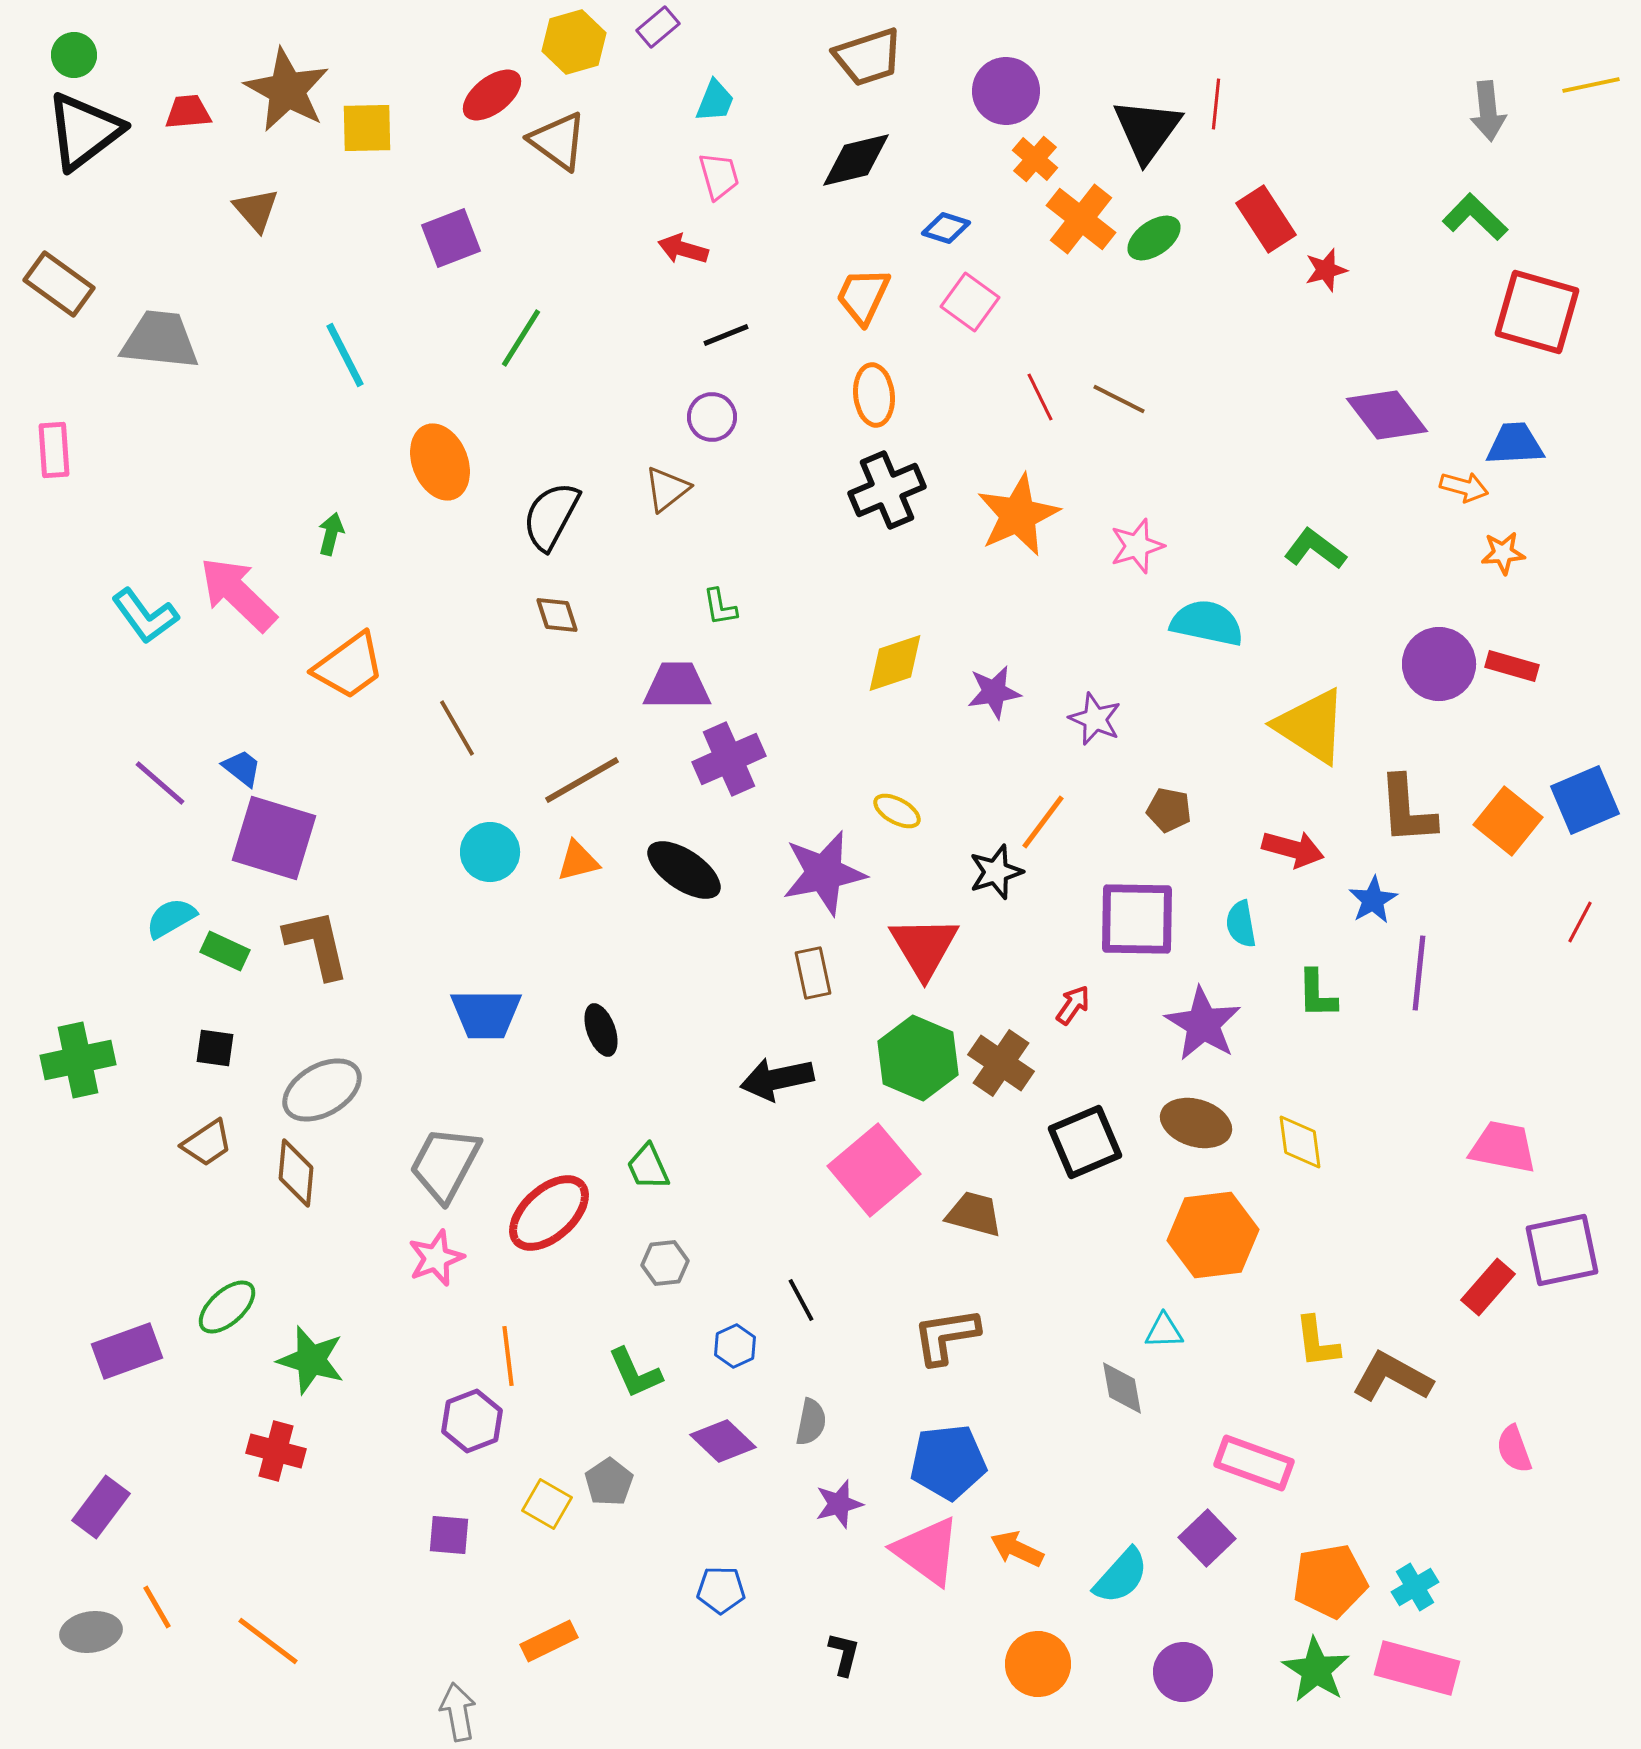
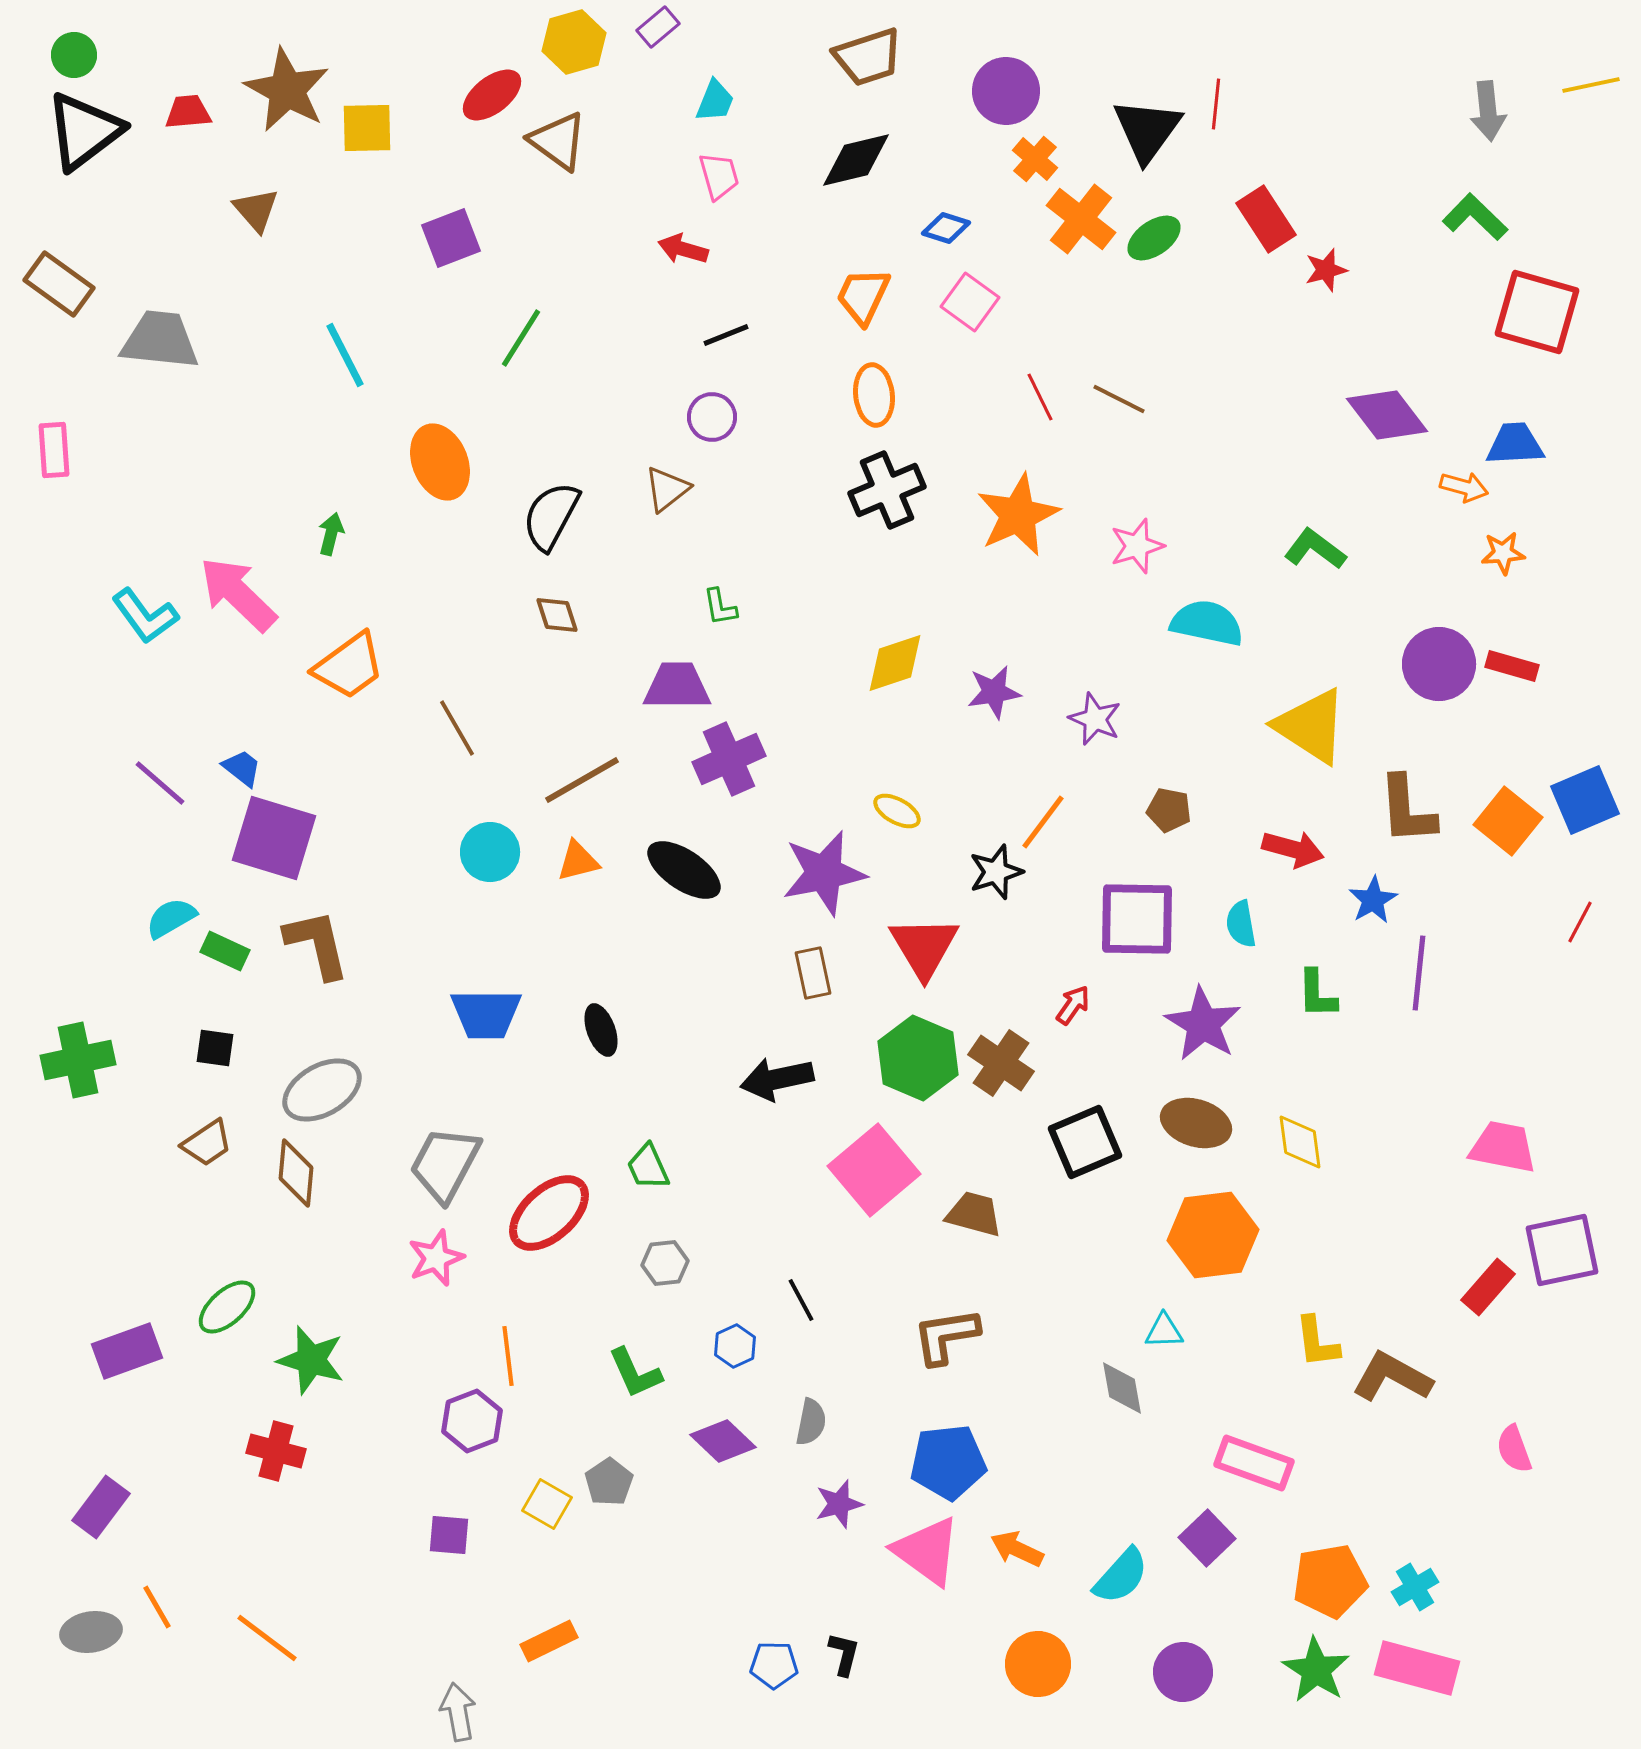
blue pentagon at (721, 1590): moved 53 px right, 75 px down
orange line at (268, 1641): moved 1 px left, 3 px up
